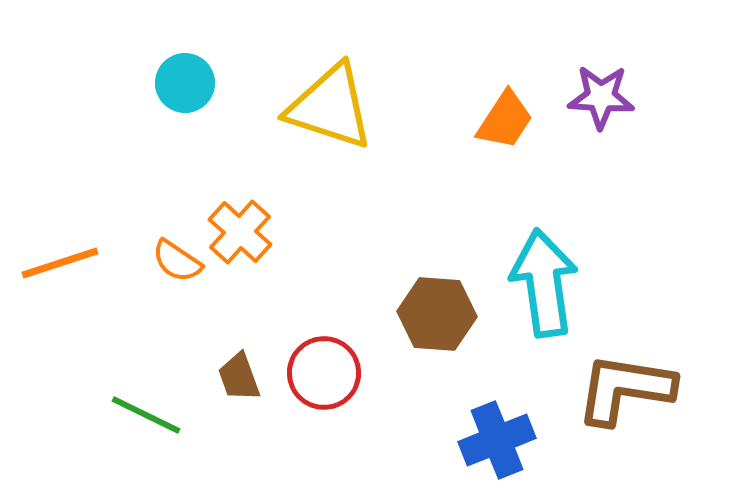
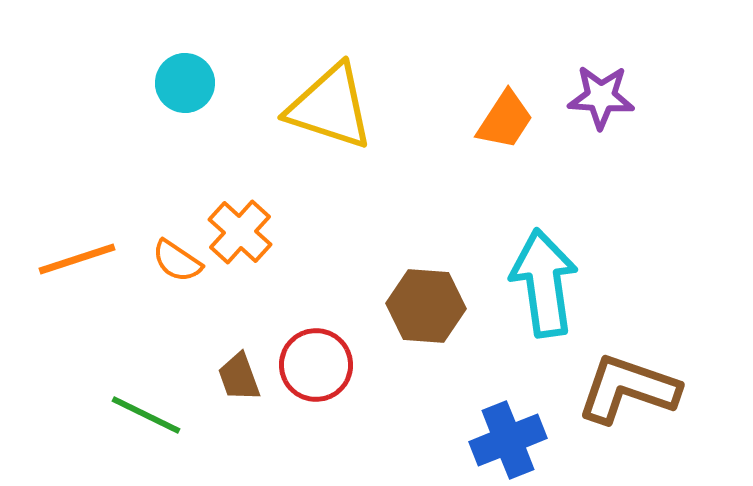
orange line: moved 17 px right, 4 px up
brown hexagon: moved 11 px left, 8 px up
red circle: moved 8 px left, 8 px up
brown L-shape: moved 3 px right; rotated 10 degrees clockwise
blue cross: moved 11 px right
